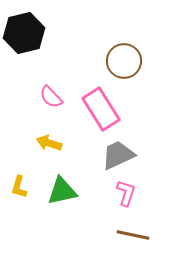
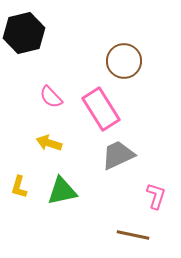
pink L-shape: moved 30 px right, 3 px down
